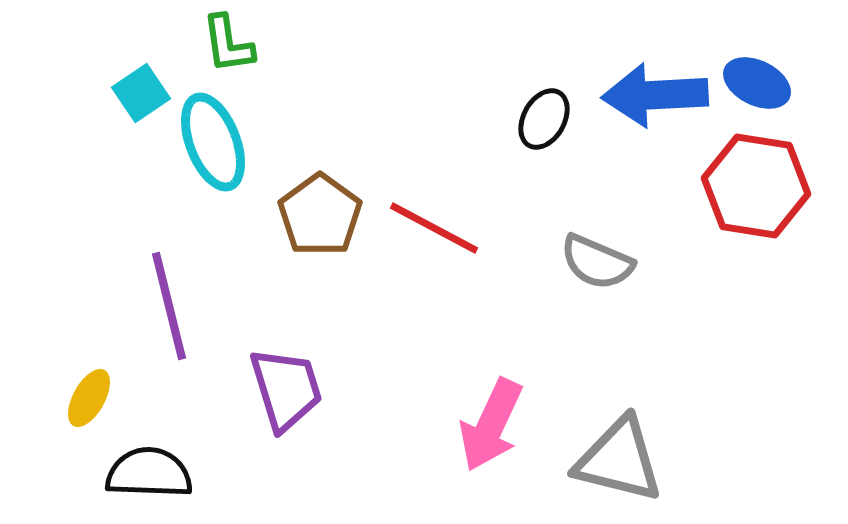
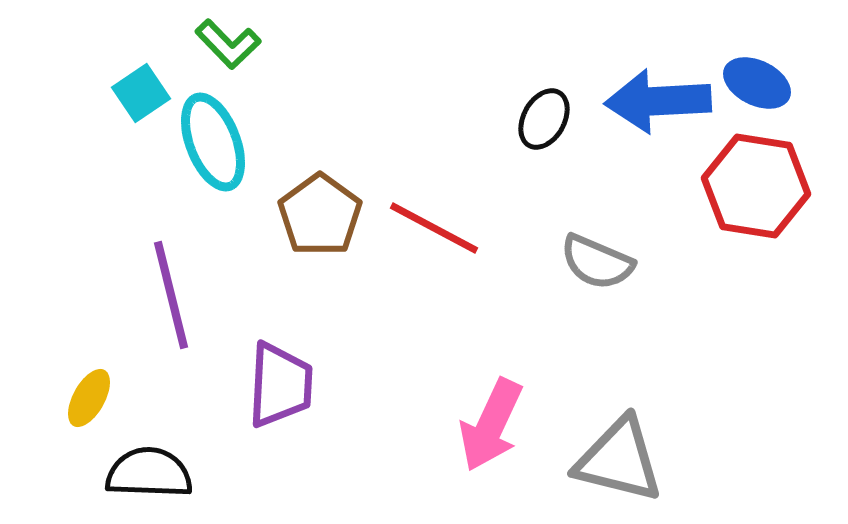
green L-shape: rotated 36 degrees counterclockwise
blue arrow: moved 3 px right, 6 px down
purple line: moved 2 px right, 11 px up
purple trapezoid: moved 6 px left, 4 px up; rotated 20 degrees clockwise
